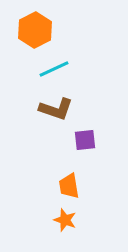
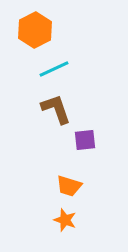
brown L-shape: rotated 128 degrees counterclockwise
orange trapezoid: rotated 64 degrees counterclockwise
